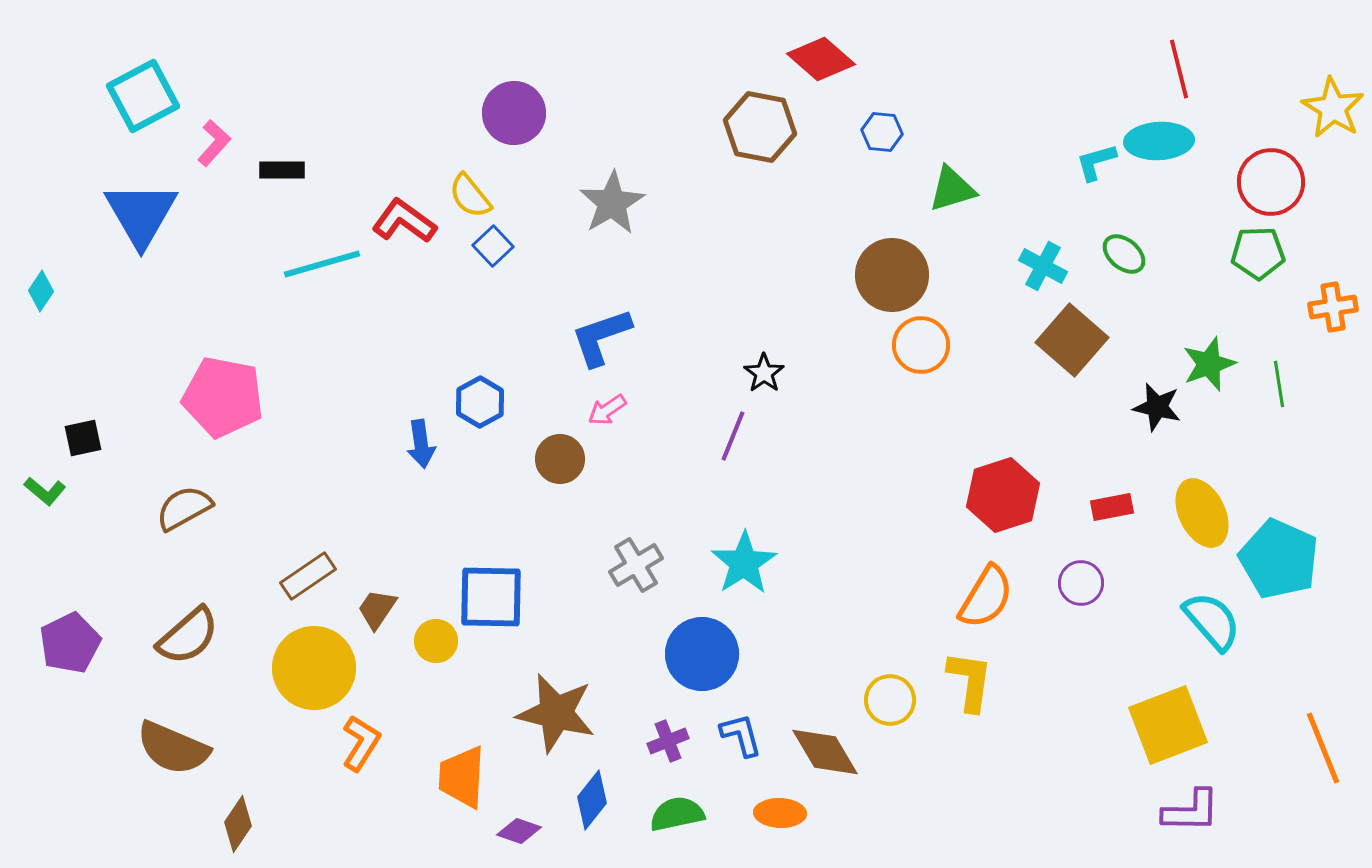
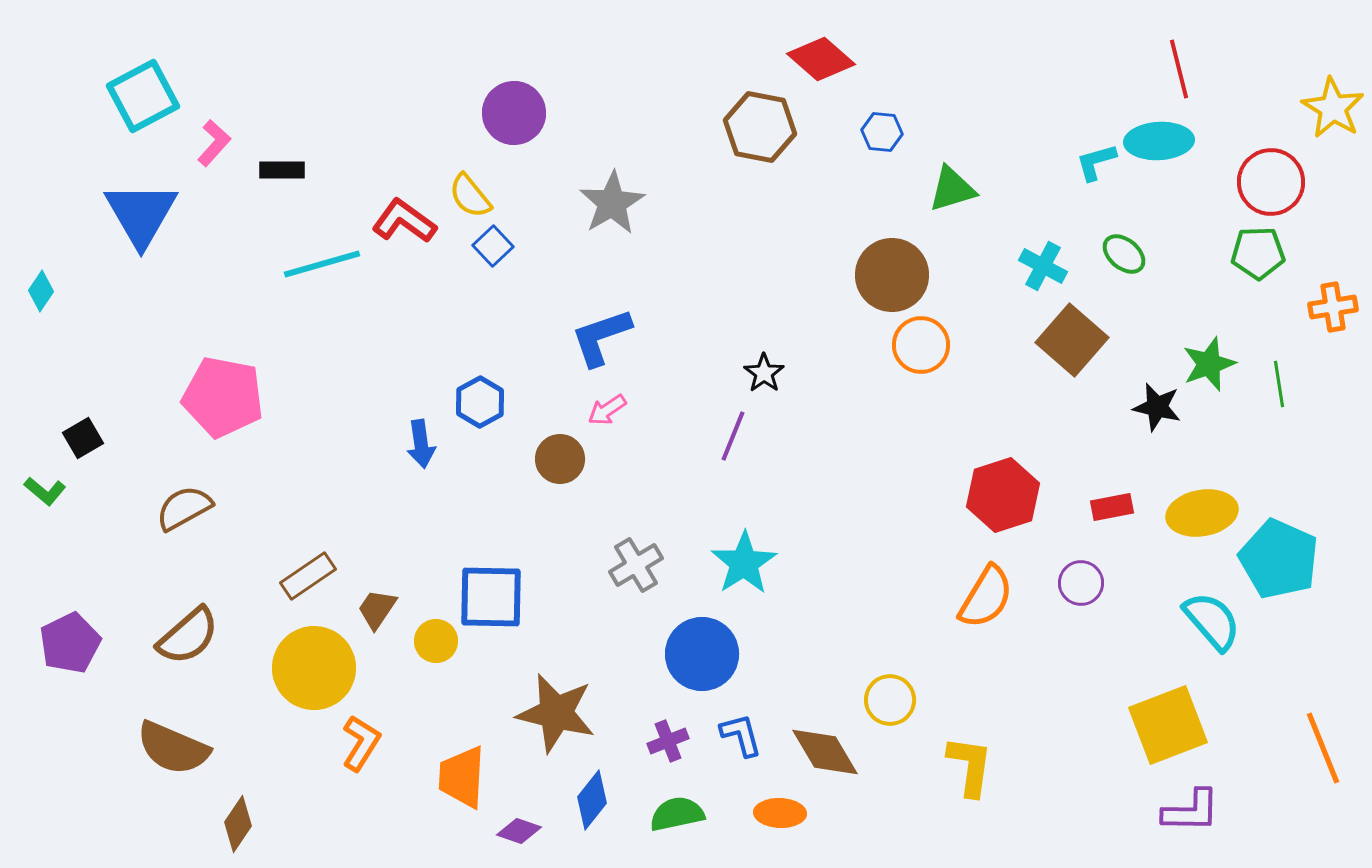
black square at (83, 438): rotated 18 degrees counterclockwise
yellow ellipse at (1202, 513): rotated 74 degrees counterclockwise
yellow L-shape at (970, 681): moved 85 px down
